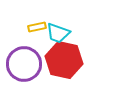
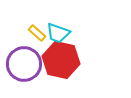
yellow rectangle: moved 6 px down; rotated 54 degrees clockwise
red hexagon: moved 3 px left
